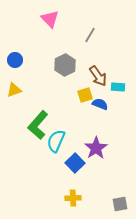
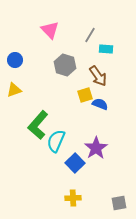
pink triangle: moved 11 px down
gray hexagon: rotated 15 degrees counterclockwise
cyan rectangle: moved 12 px left, 38 px up
gray square: moved 1 px left, 1 px up
